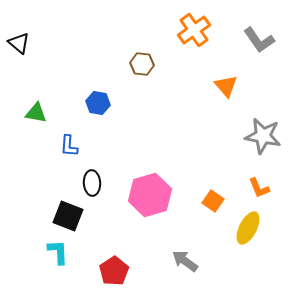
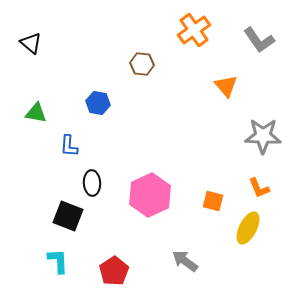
black triangle: moved 12 px right
gray star: rotated 9 degrees counterclockwise
pink hexagon: rotated 9 degrees counterclockwise
orange square: rotated 20 degrees counterclockwise
cyan L-shape: moved 9 px down
